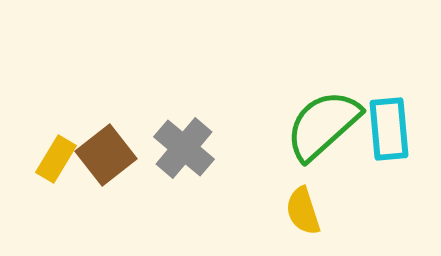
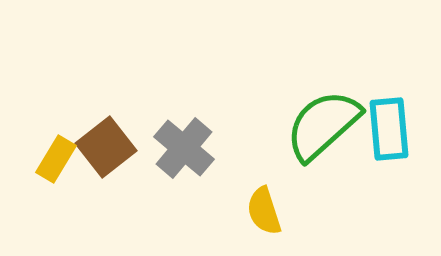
brown square: moved 8 px up
yellow semicircle: moved 39 px left
